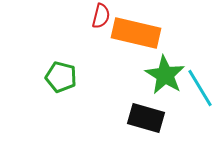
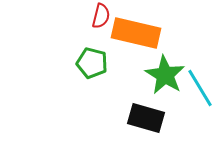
green pentagon: moved 31 px right, 14 px up
